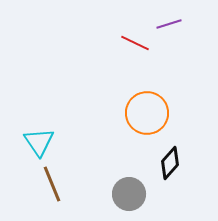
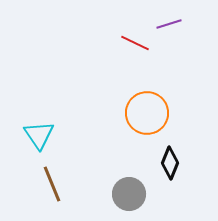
cyan triangle: moved 7 px up
black diamond: rotated 20 degrees counterclockwise
